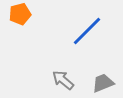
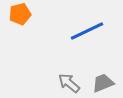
blue line: rotated 20 degrees clockwise
gray arrow: moved 6 px right, 3 px down
